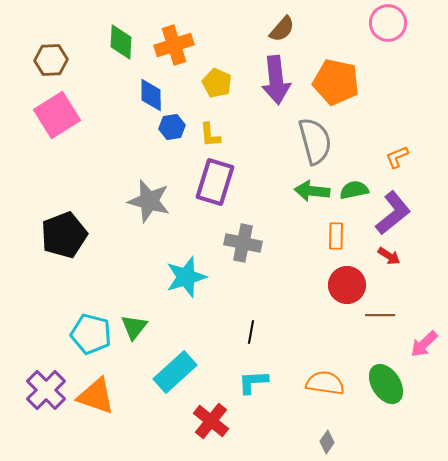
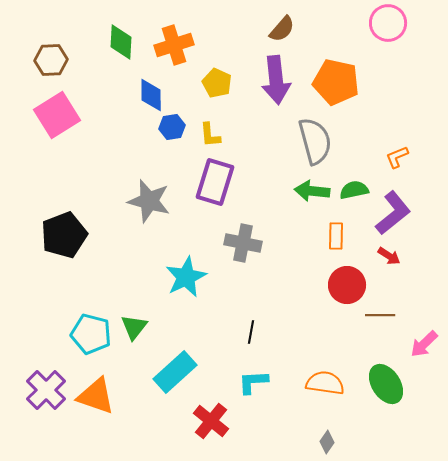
cyan star: rotated 9 degrees counterclockwise
